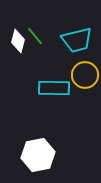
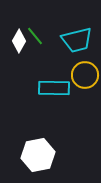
white diamond: moved 1 px right; rotated 15 degrees clockwise
